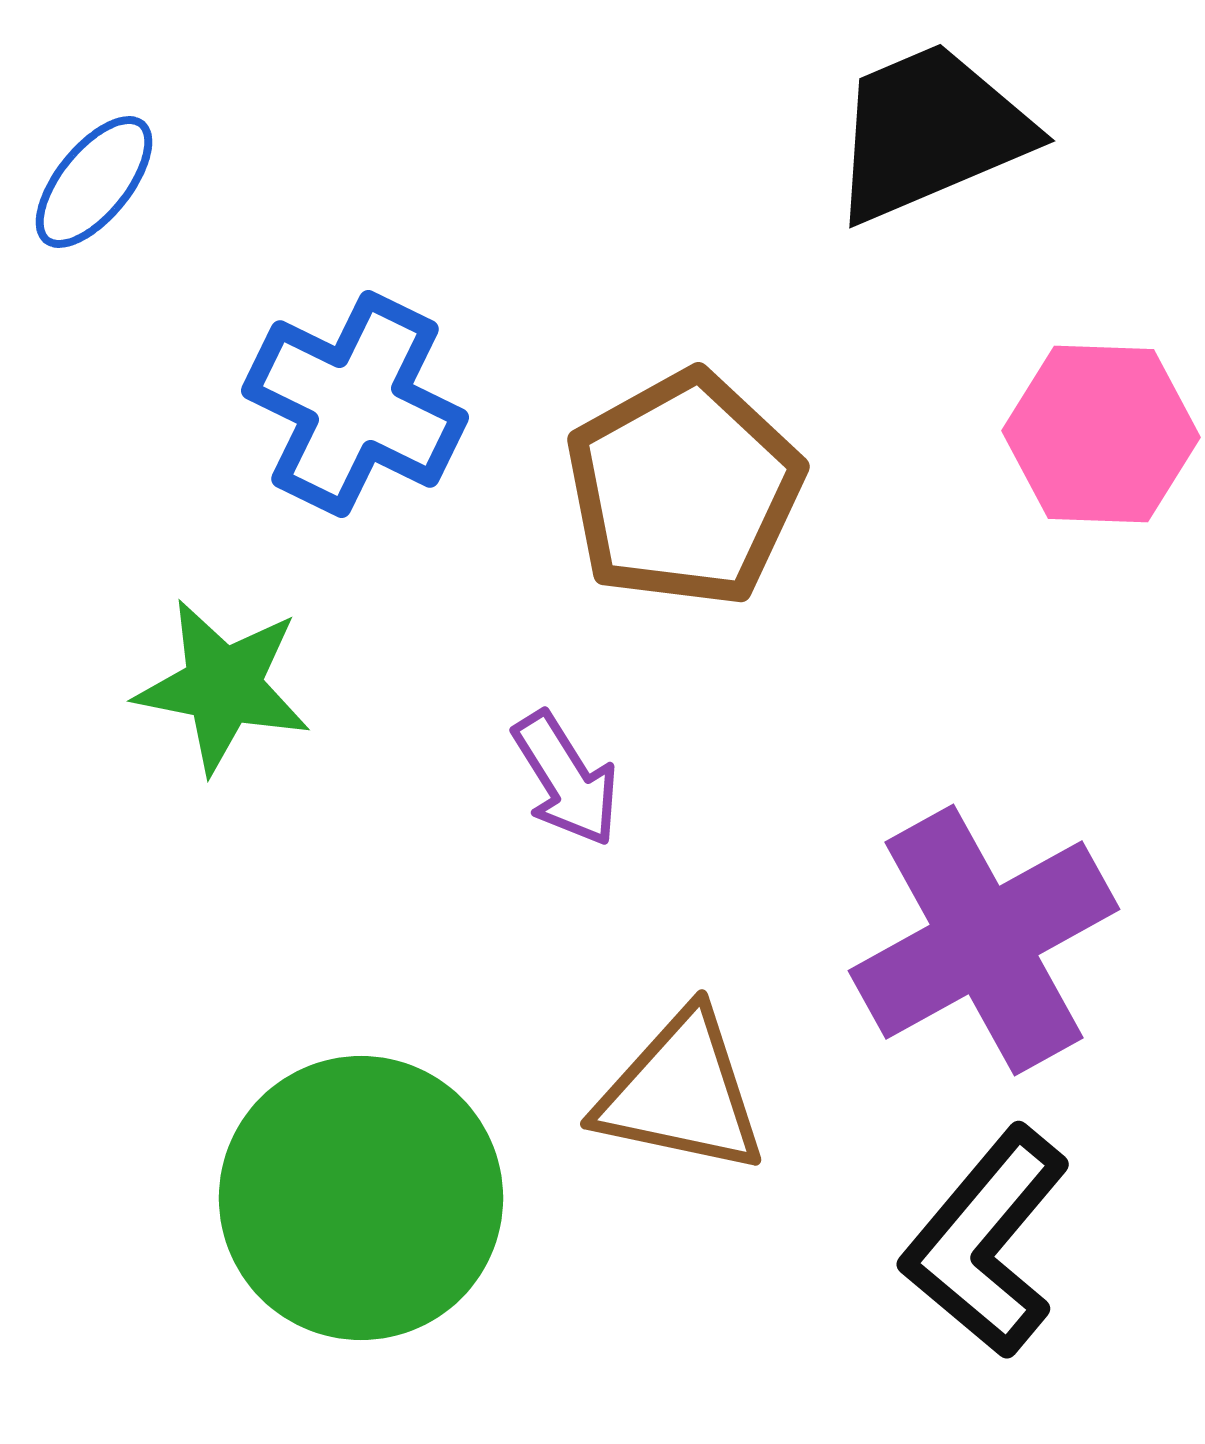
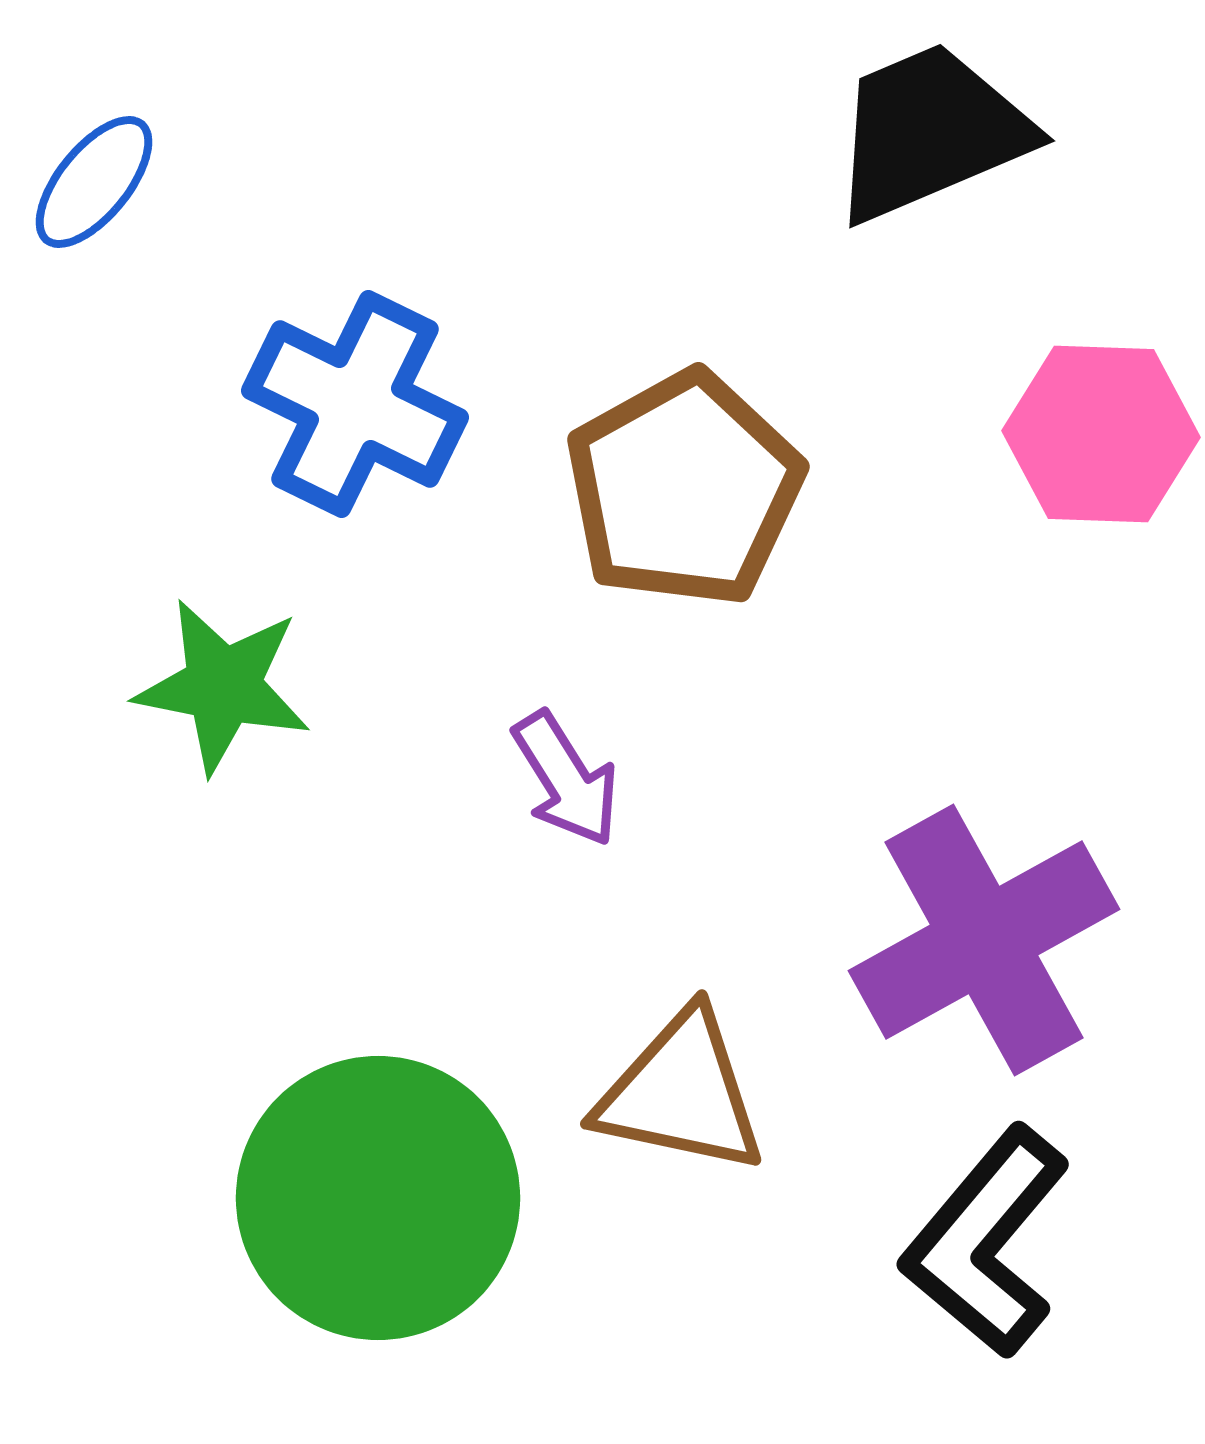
green circle: moved 17 px right
